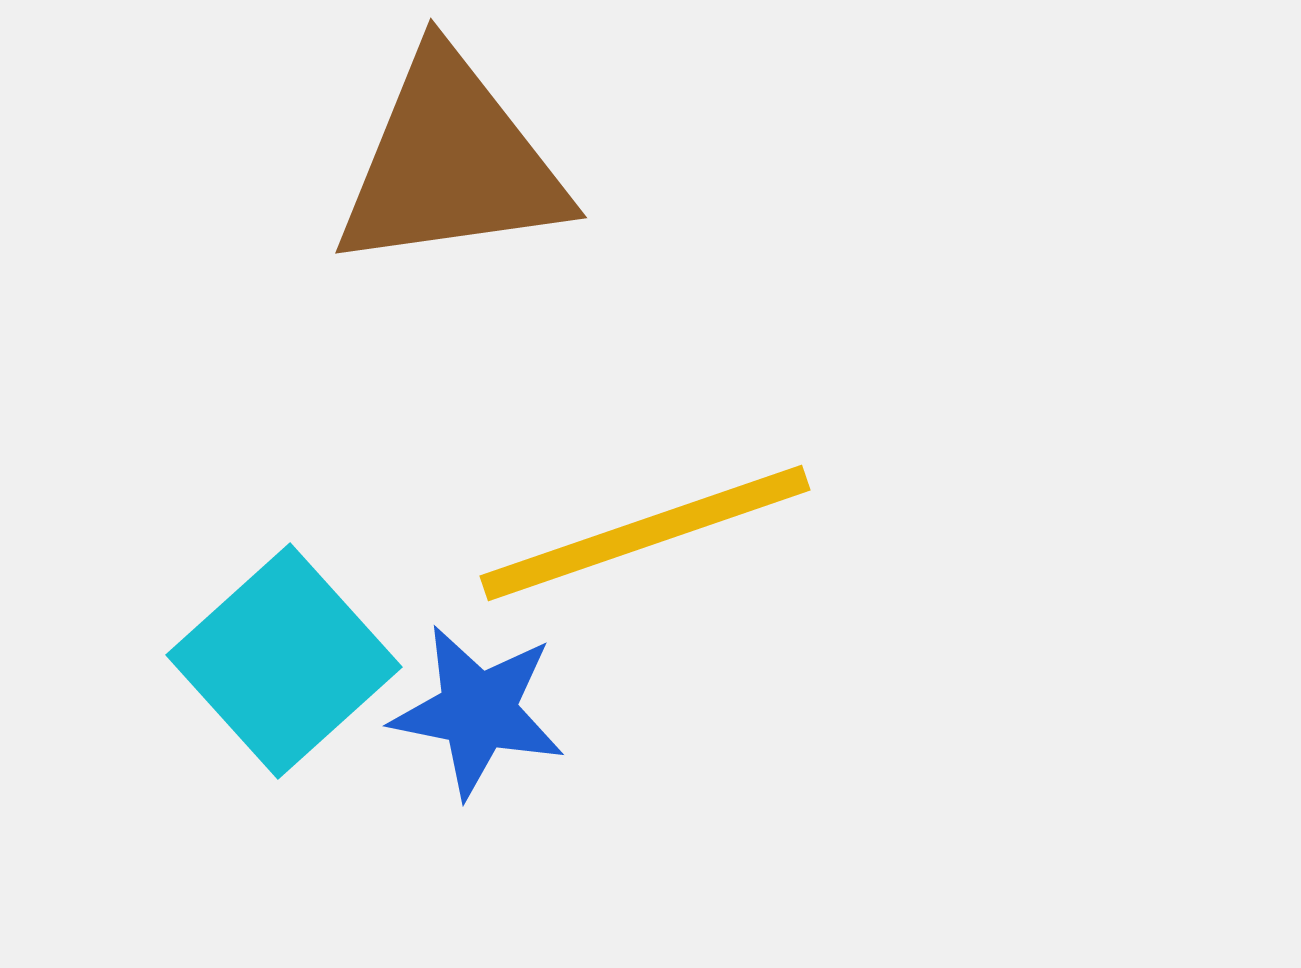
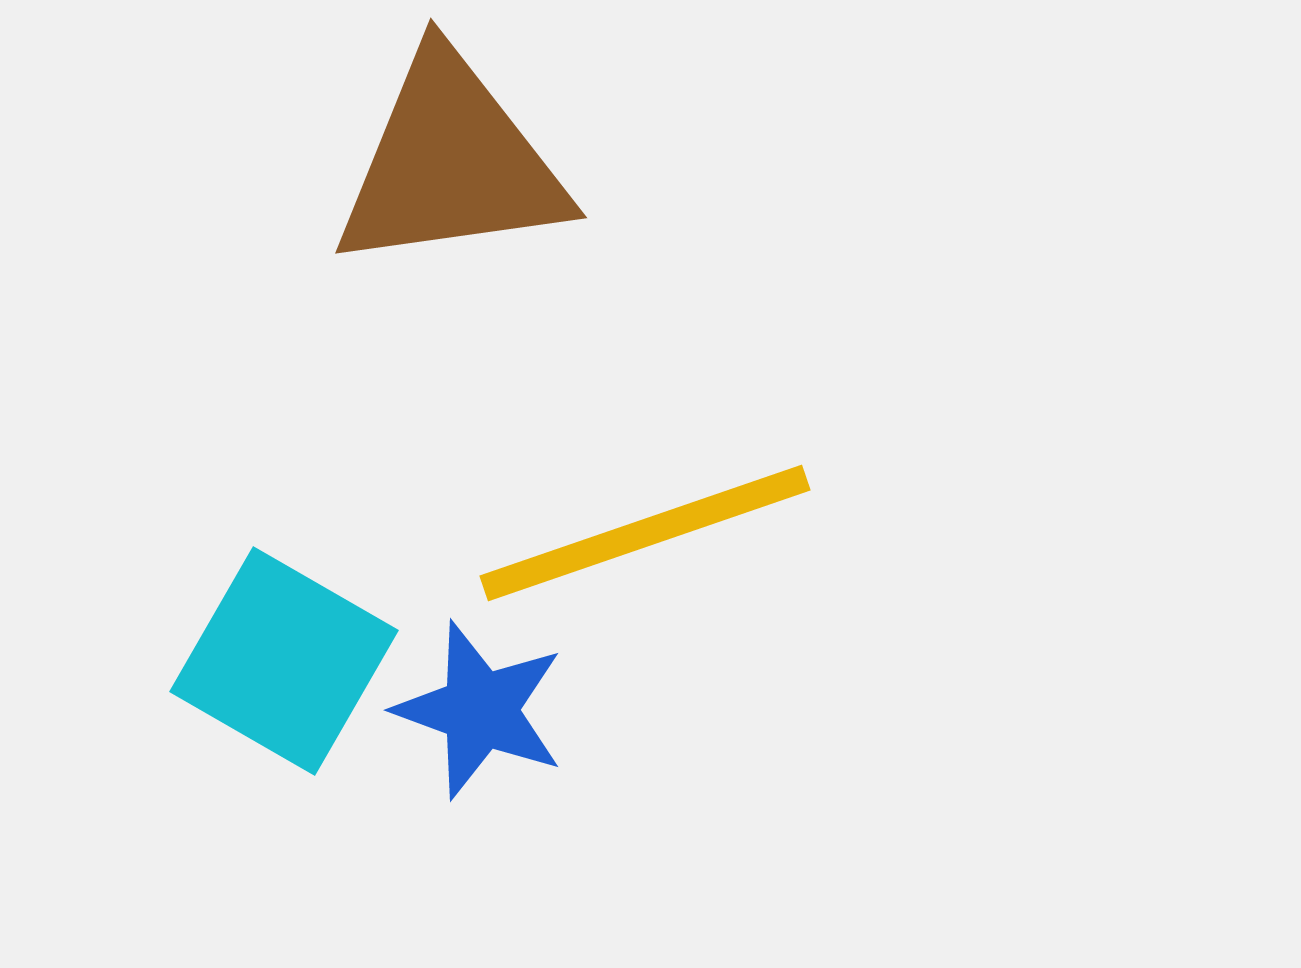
cyan square: rotated 18 degrees counterclockwise
blue star: moved 2 px right, 1 px up; rotated 9 degrees clockwise
